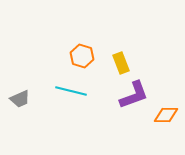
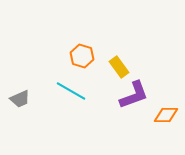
yellow rectangle: moved 2 px left, 4 px down; rotated 15 degrees counterclockwise
cyan line: rotated 16 degrees clockwise
